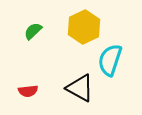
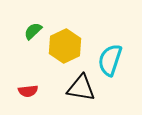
yellow hexagon: moved 19 px left, 19 px down
black triangle: moved 1 px right; rotated 20 degrees counterclockwise
